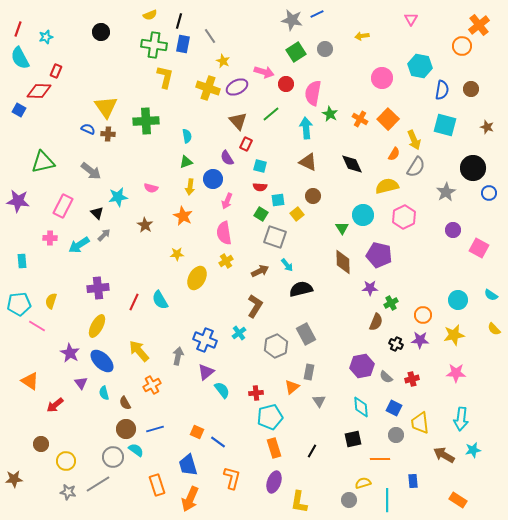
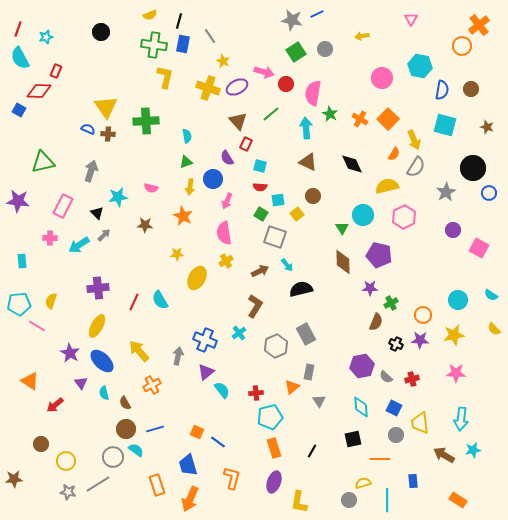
gray arrow at (91, 171): rotated 110 degrees counterclockwise
brown star at (145, 225): rotated 28 degrees counterclockwise
